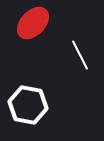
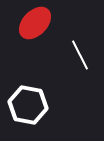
red ellipse: moved 2 px right
